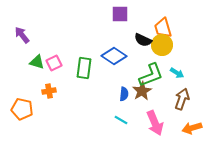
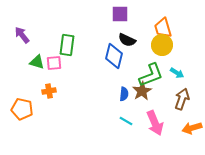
black semicircle: moved 16 px left
blue diamond: rotated 70 degrees clockwise
pink square: rotated 21 degrees clockwise
green rectangle: moved 17 px left, 23 px up
cyan line: moved 5 px right, 1 px down
